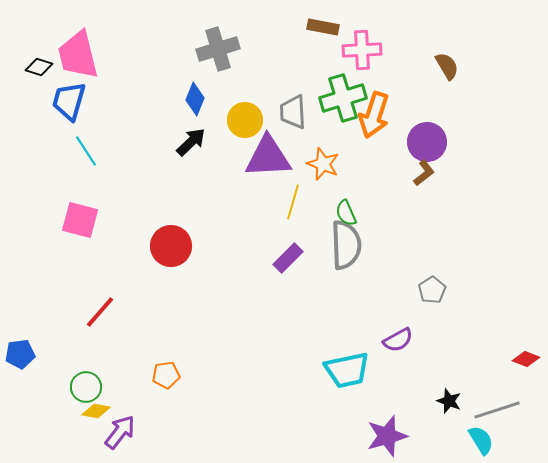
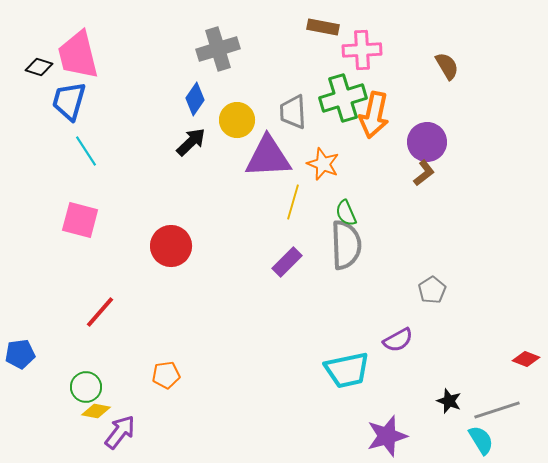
blue diamond: rotated 12 degrees clockwise
orange arrow: rotated 6 degrees counterclockwise
yellow circle: moved 8 px left
purple rectangle: moved 1 px left, 4 px down
